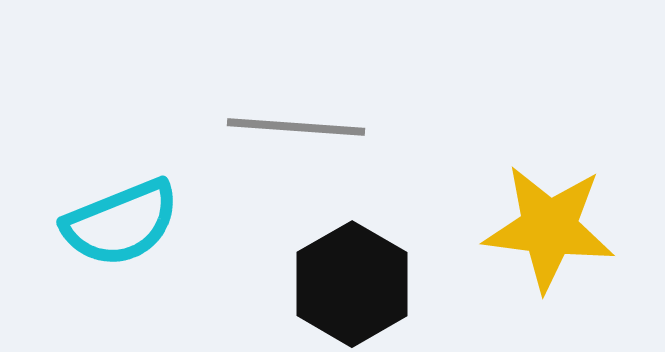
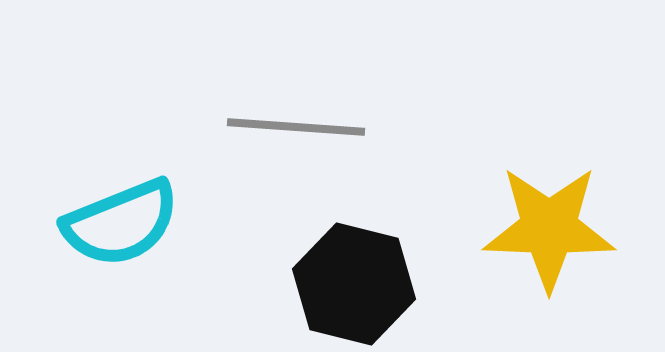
yellow star: rotated 5 degrees counterclockwise
black hexagon: moved 2 px right; rotated 16 degrees counterclockwise
